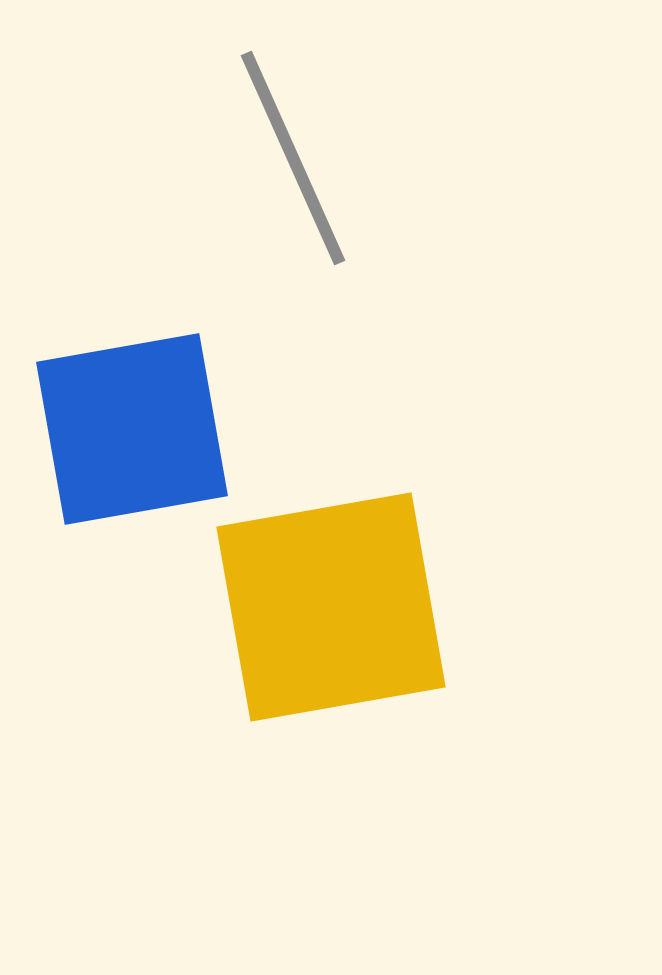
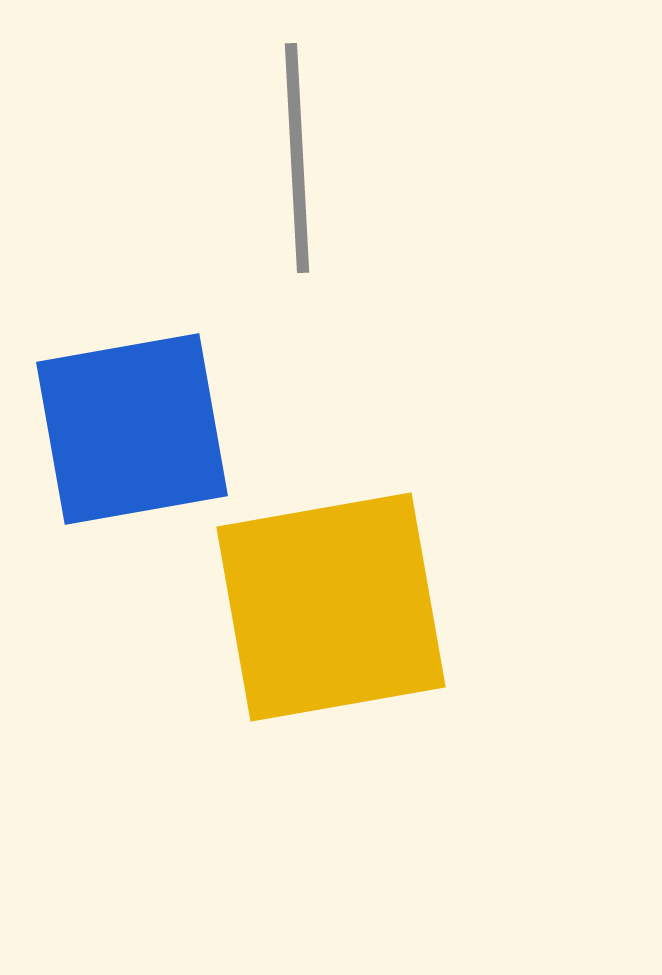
gray line: moved 4 px right; rotated 21 degrees clockwise
